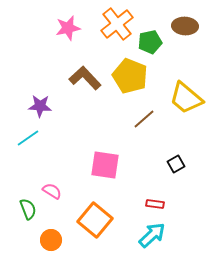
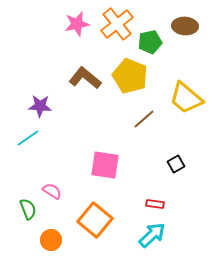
pink star: moved 9 px right, 4 px up
brown L-shape: rotated 8 degrees counterclockwise
